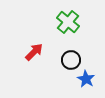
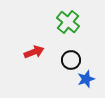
red arrow: rotated 24 degrees clockwise
blue star: rotated 24 degrees clockwise
